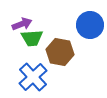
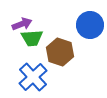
brown hexagon: rotated 8 degrees clockwise
